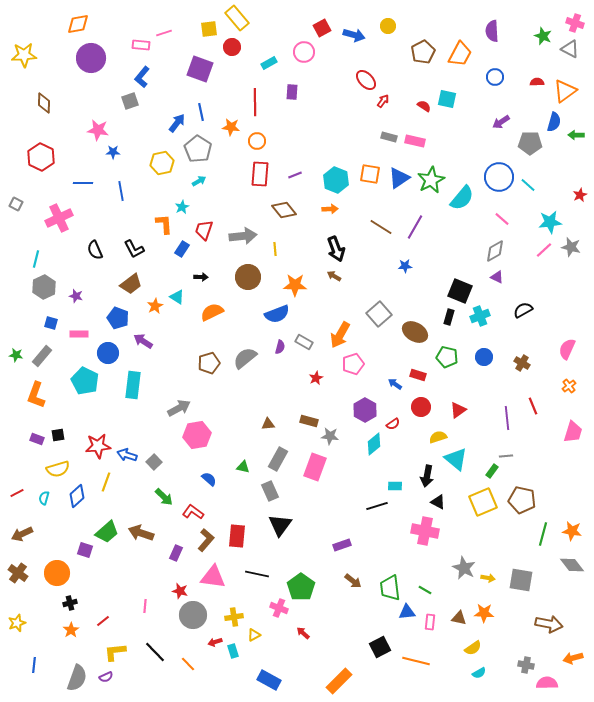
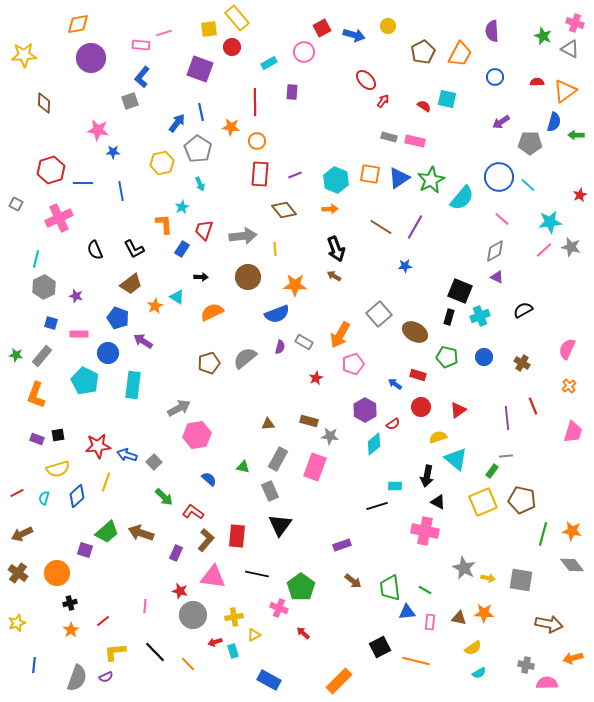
red hexagon at (41, 157): moved 10 px right, 13 px down; rotated 16 degrees clockwise
cyan arrow at (199, 181): moved 1 px right, 3 px down; rotated 96 degrees clockwise
